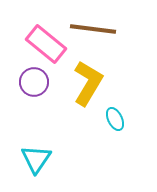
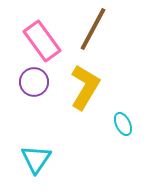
brown line: rotated 69 degrees counterclockwise
pink rectangle: moved 4 px left, 3 px up; rotated 15 degrees clockwise
yellow L-shape: moved 3 px left, 4 px down
cyan ellipse: moved 8 px right, 5 px down
